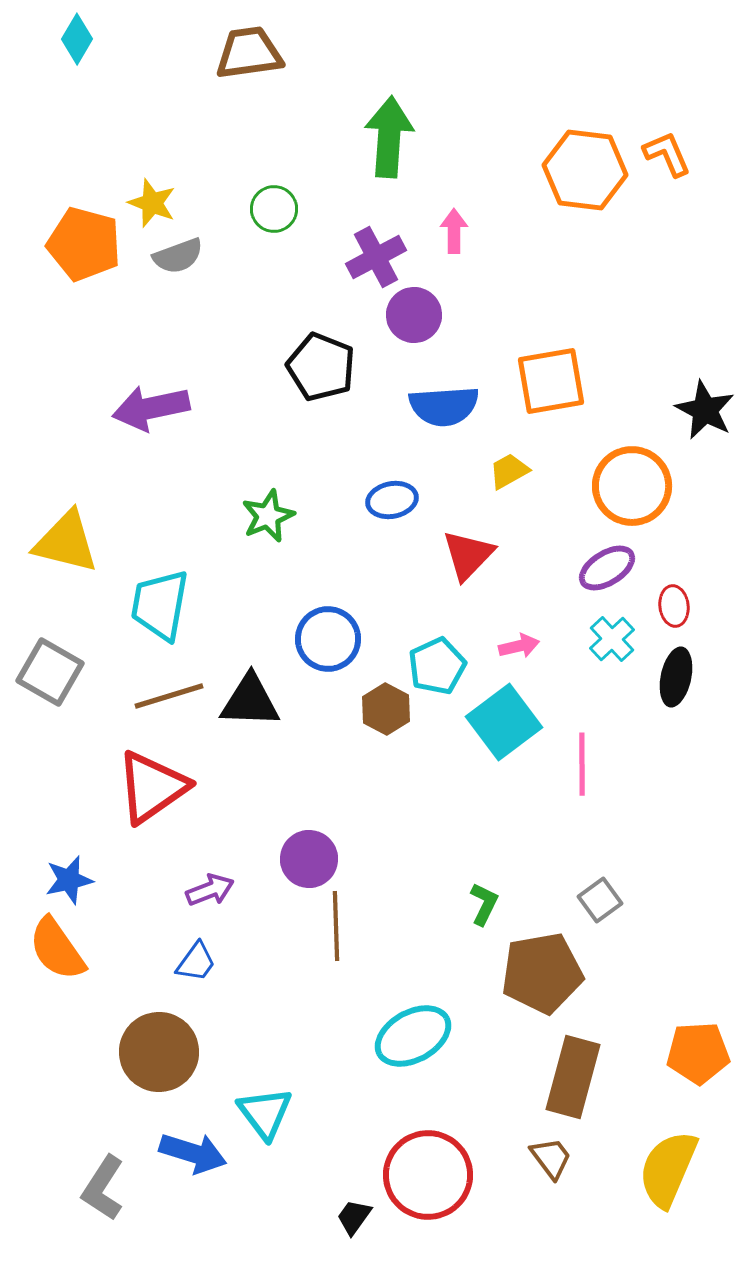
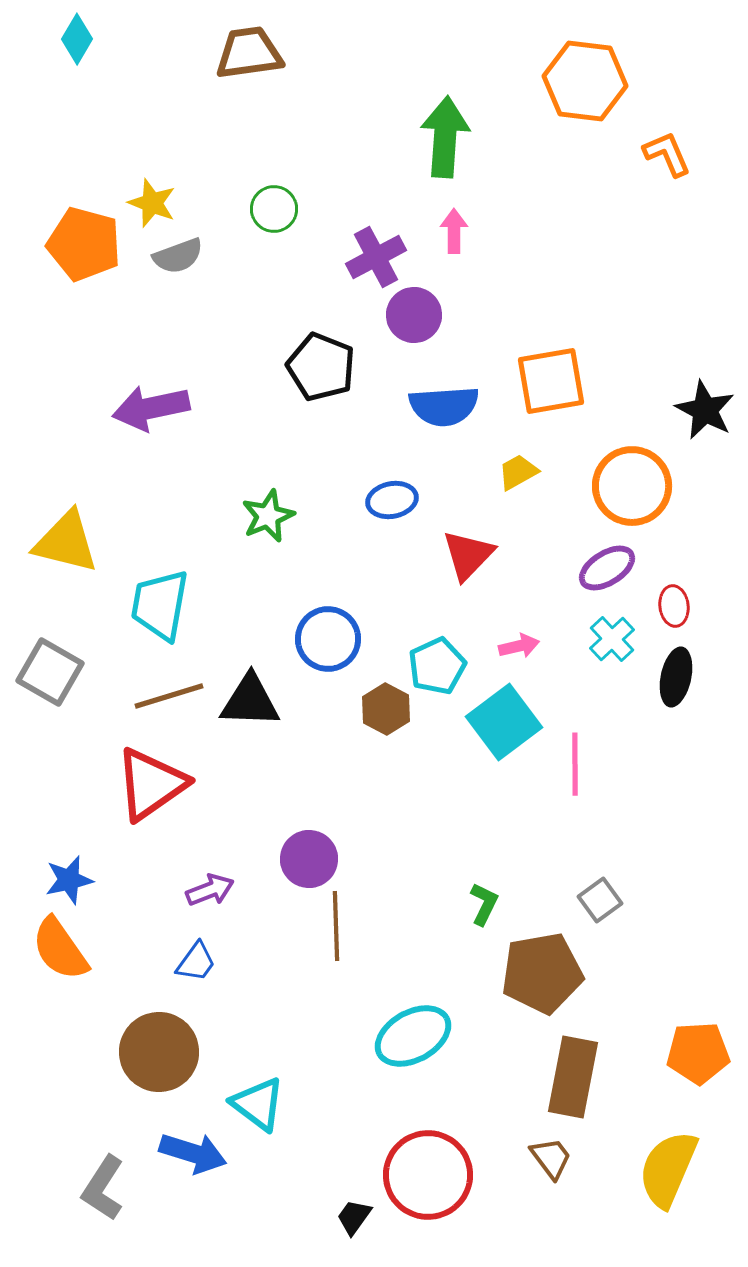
green arrow at (389, 137): moved 56 px right
orange hexagon at (585, 170): moved 89 px up
yellow trapezoid at (509, 471): moved 9 px right, 1 px down
pink line at (582, 764): moved 7 px left
red triangle at (152, 787): moved 1 px left, 3 px up
orange semicircle at (57, 949): moved 3 px right
brown rectangle at (573, 1077): rotated 4 degrees counterclockwise
cyan triangle at (265, 1113): moved 7 px left, 9 px up; rotated 16 degrees counterclockwise
